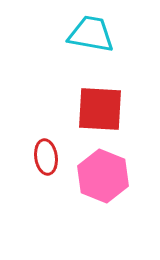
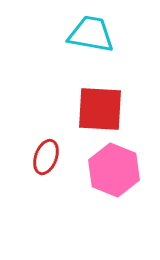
red ellipse: rotated 28 degrees clockwise
pink hexagon: moved 11 px right, 6 px up
